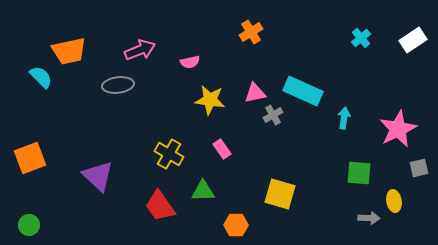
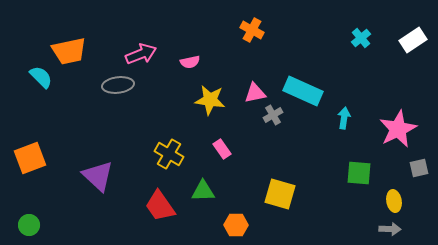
orange cross: moved 1 px right, 2 px up; rotated 30 degrees counterclockwise
pink arrow: moved 1 px right, 4 px down
gray arrow: moved 21 px right, 11 px down
